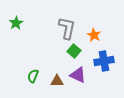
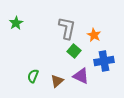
purple triangle: moved 3 px right, 1 px down
brown triangle: rotated 40 degrees counterclockwise
